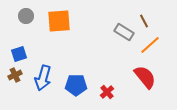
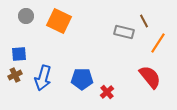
orange square: rotated 30 degrees clockwise
gray rectangle: rotated 18 degrees counterclockwise
orange line: moved 8 px right, 2 px up; rotated 15 degrees counterclockwise
blue square: rotated 14 degrees clockwise
red semicircle: moved 5 px right
blue pentagon: moved 6 px right, 6 px up
